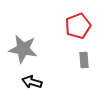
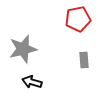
red pentagon: moved 7 px up; rotated 10 degrees clockwise
gray star: rotated 24 degrees counterclockwise
